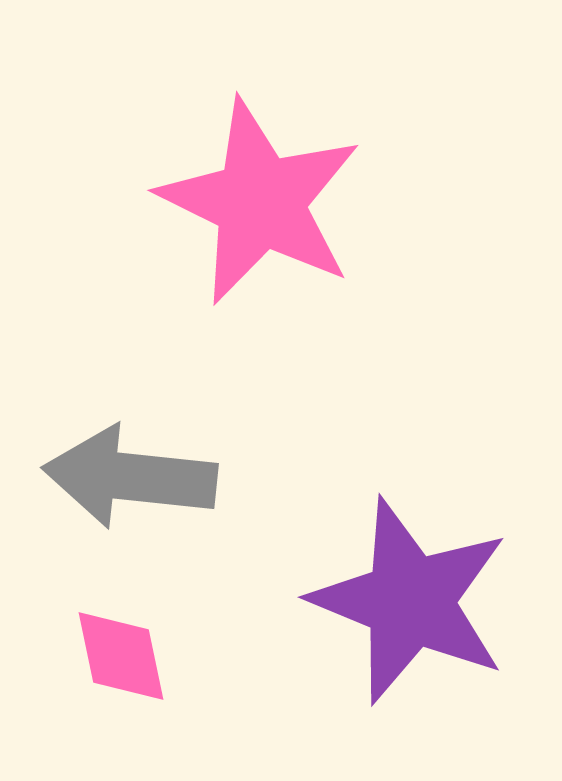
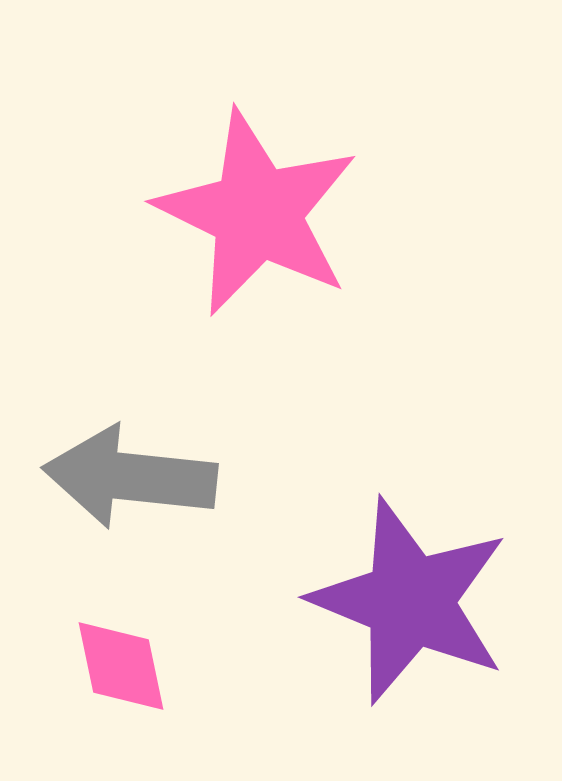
pink star: moved 3 px left, 11 px down
pink diamond: moved 10 px down
